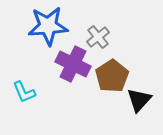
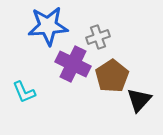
gray cross: rotated 20 degrees clockwise
